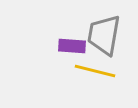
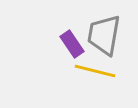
purple rectangle: moved 2 px up; rotated 52 degrees clockwise
